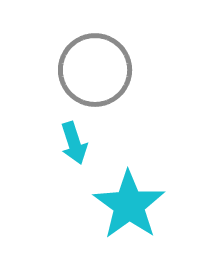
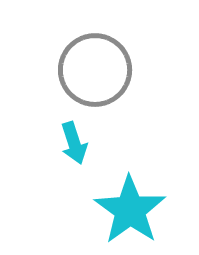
cyan star: moved 1 px right, 5 px down
